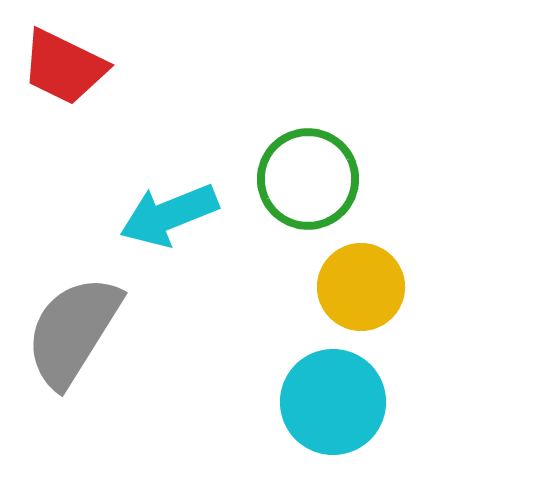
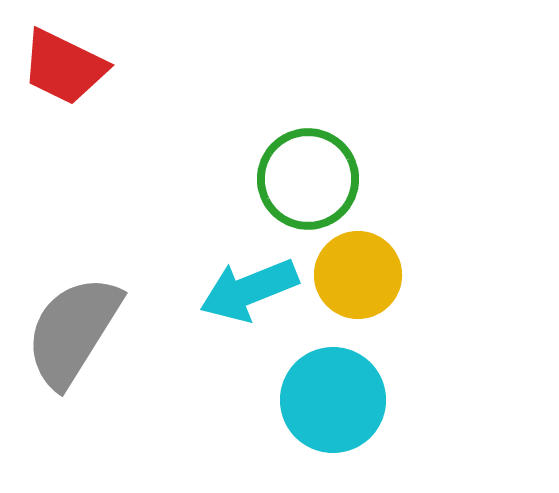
cyan arrow: moved 80 px right, 75 px down
yellow circle: moved 3 px left, 12 px up
cyan circle: moved 2 px up
